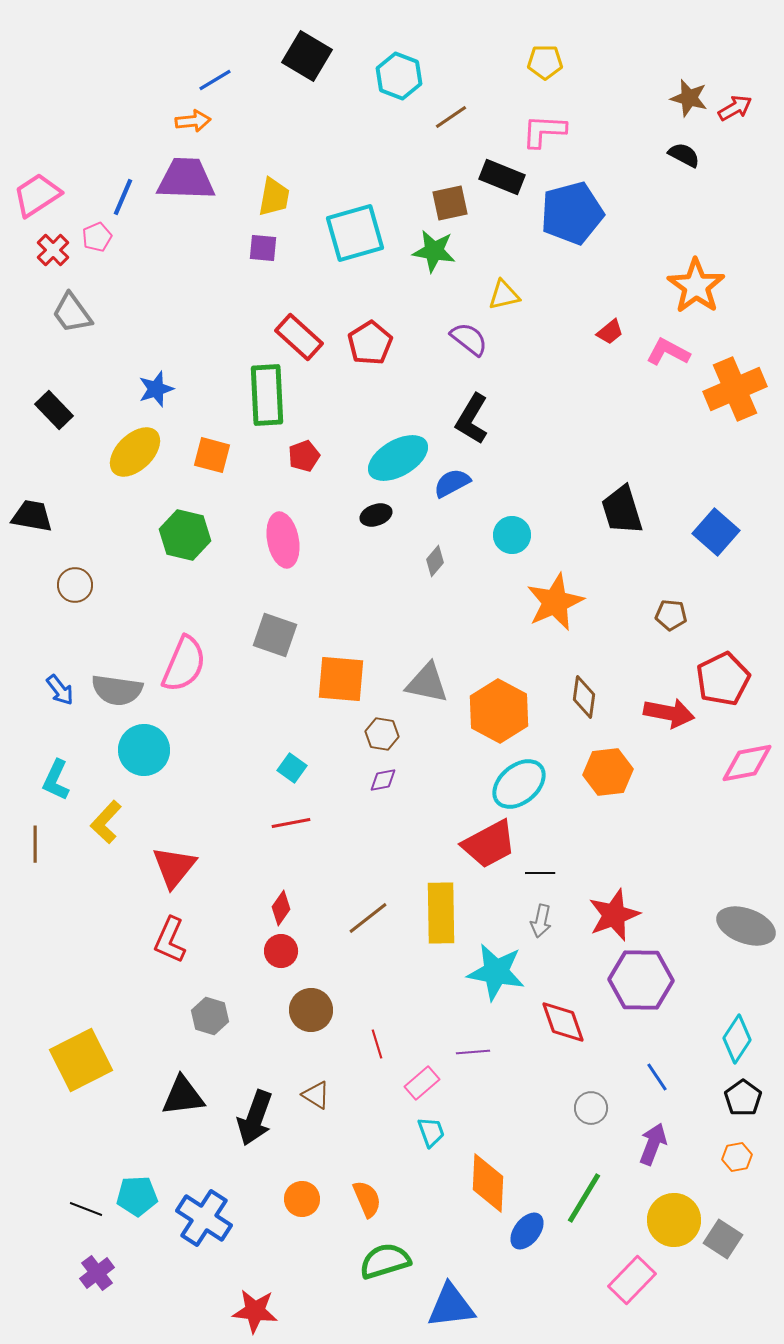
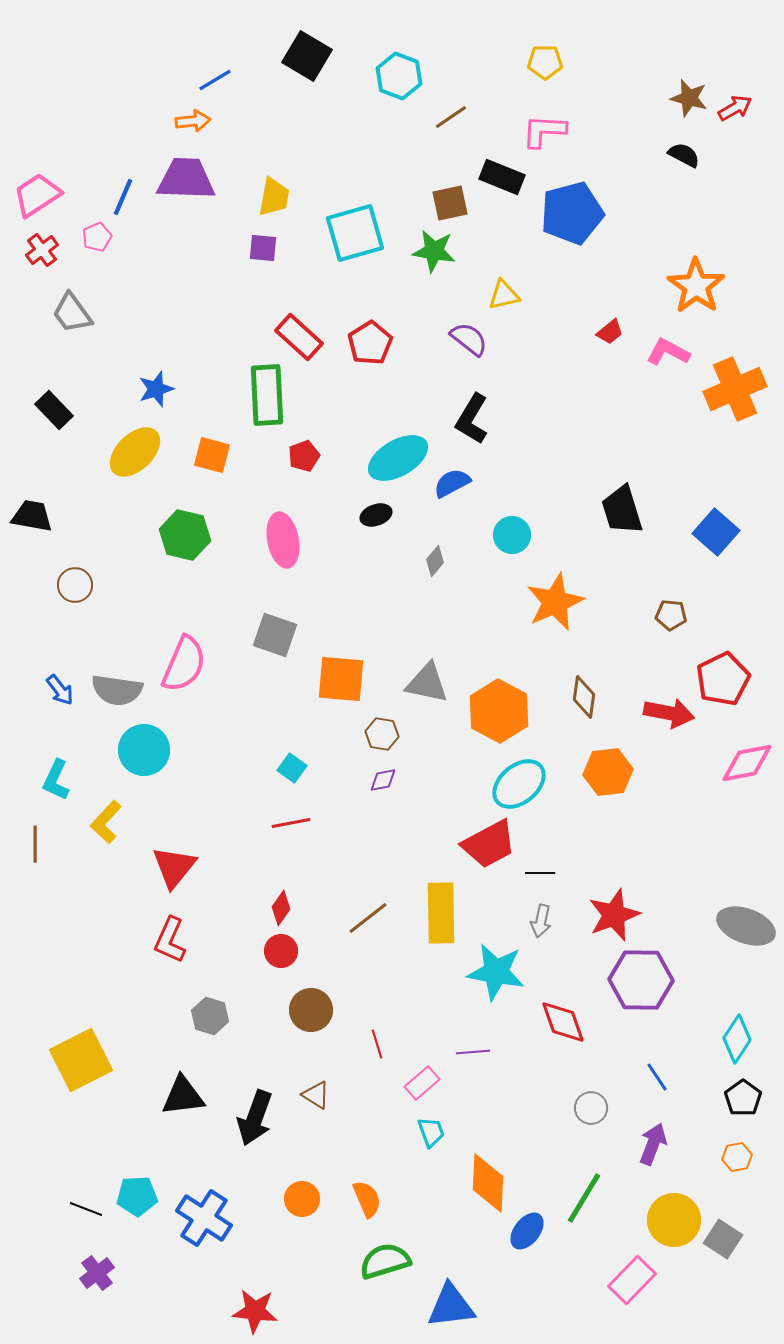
red cross at (53, 250): moved 11 px left; rotated 8 degrees clockwise
